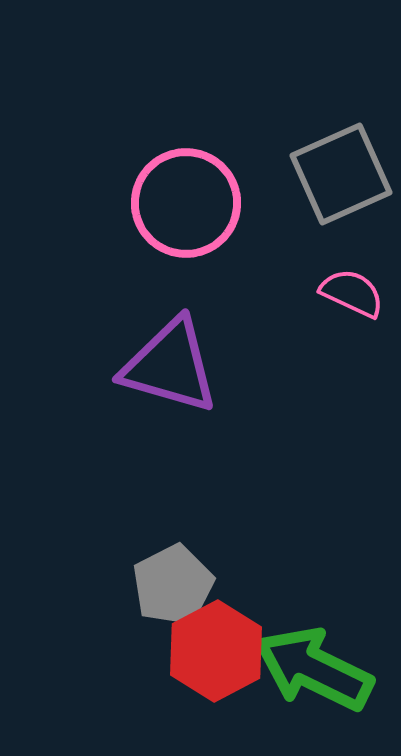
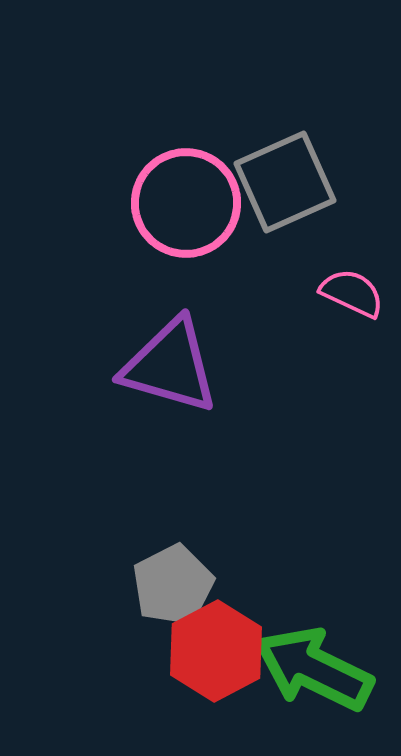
gray square: moved 56 px left, 8 px down
